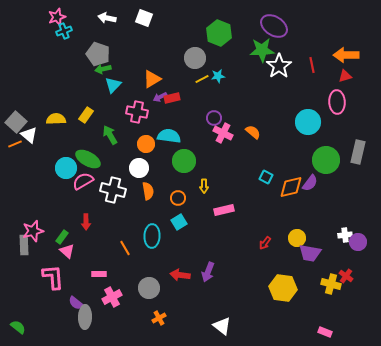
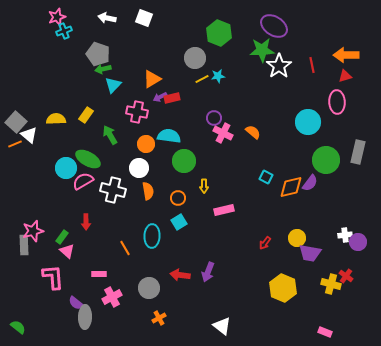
yellow hexagon at (283, 288): rotated 16 degrees clockwise
